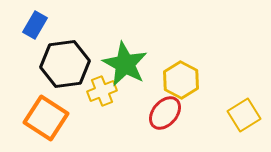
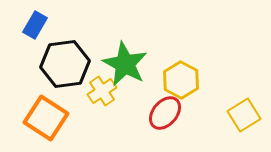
yellow cross: rotated 12 degrees counterclockwise
